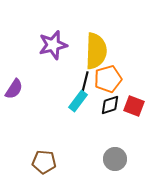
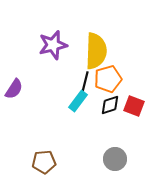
brown pentagon: rotated 10 degrees counterclockwise
